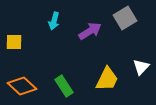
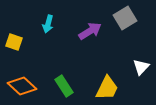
cyan arrow: moved 6 px left, 3 px down
yellow square: rotated 18 degrees clockwise
yellow trapezoid: moved 9 px down
